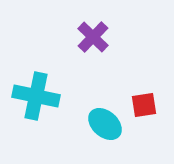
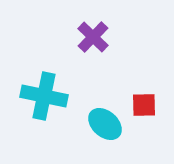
cyan cross: moved 8 px right
red square: rotated 8 degrees clockwise
